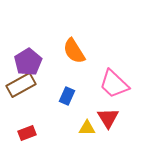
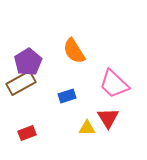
brown rectangle: moved 2 px up
blue rectangle: rotated 48 degrees clockwise
